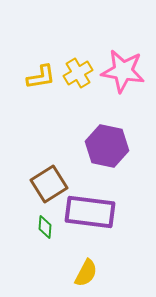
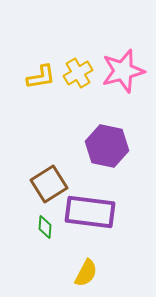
pink star: rotated 24 degrees counterclockwise
